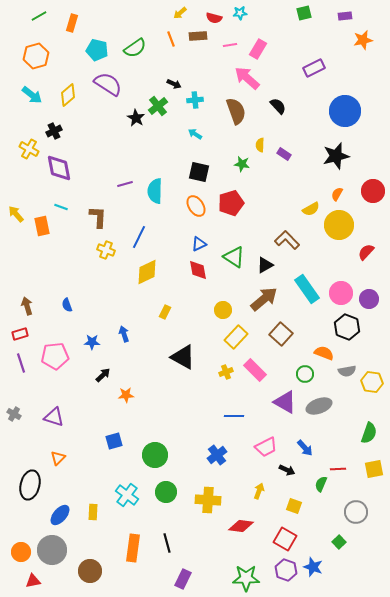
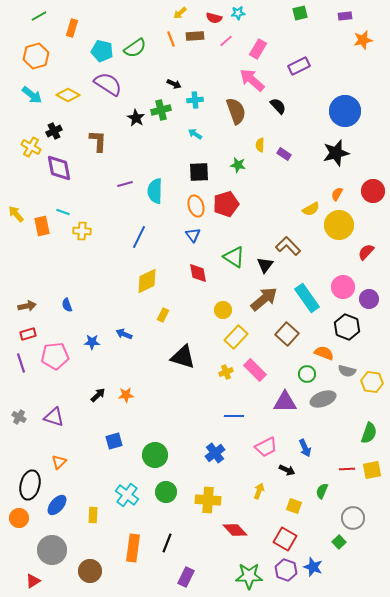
cyan star at (240, 13): moved 2 px left
green square at (304, 13): moved 4 px left
orange rectangle at (72, 23): moved 5 px down
brown rectangle at (198, 36): moved 3 px left
pink line at (230, 45): moved 4 px left, 4 px up; rotated 32 degrees counterclockwise
cyan pentagon at (97, 50): moved 5 px right, 1 px down
purple rectangle at (314, 68): moved 15 px left, 2 px up
pink arrow at (247, 78): moved 5 px right, 2 px down
yellow diamond at (68, 95): rotated 70 degrees clockwise
green cross at (158, 106): moved 3 px right, 4 px down; rotated 24 degrees clockwise
yellow cross at (29, 149): moved 2 px right, 2 px up
black star at (336, 156): moved 3 px up
green star at (242, 164): moved 4 px left, 1 px down
black square at (199, 172): rotated 15 degrees counterclockwise
red pentagon at (231, 203): moved 5 px left, 1 px down
orange ellipse at (196, 206): rotated 15 degrees clockwise
cyan line at (61, 207): moved 2 px right, 5 px down
brown L-shape at (98, 217): moved 76 px up
brown L-shape at (287, 240): moved 1 px right, 6 px down
blue triangle at (199, 244): moved 6 px left, 9 px up; rotated 42 degrees counterclockwise
yellow cross at (106, 250): moved 24 px left, 19 px up; rotated 18 degrees counterclockwise
black triangle at (265, 265): rotated 24 degrees counterclockwise
red diamond at (198, 270): moved 3 px down
yellow diamond at (147, 272): moved 9 px down
cyan rectangle at (307, 289): moved 9 px down
pink circle at (341, 293): moved 2 px right, 6 px up
brown arrow at (27, 306): rotated 96 degrees clockwise
yellow rectangle at (165, 312): moved 2 px left, 3 px down
red rectangle at (20, 334): moved 8 px right
blue arrow at (124, 334): rotated 49 degrees counterclockwise
brown square at (281, 334): moved 6 px right
black triangle at (183, 357): rotated 12 degrees counterclockwise
gray semicircle at (347, 371): rotated 24 degrees clockwise
green circle at (305, 374): moved 2 px right
black arrow at (103, 375): moved 5 px left, 20 px down
purple triangle at (285, 402): rotated 30 degrees counterclockwise
gray ellipse at (319, 406): moved 4 px right, 7 px up
gray cross at (14, 414): moved 5 px right, 3 px down
blue arrow at (305, 448): rotated 18 degrees clockwise
blue cross at (217, 455): moved 2 px left, 2 px up
orange triangle at (58, 458): moved 1 px right, 4 px down
red line at (338, 469): moved 9 px right
yellow square at (374, 469): moved 2 px left, 1 px down
green semicircle at (321, 484): moved 1 px right, 7 px down
yellow rectangle at (93, 512): moved 3 px down
gray circle at (356, 512): moved 3 px left, 6 px down
blue ellipse at (60, 515): moved 3 px left, 10 px up
red diamond at (241, 526): moved 6 px left, 4 px down; rotated 40 degrees clockwise
black line at (167, 543): rotated 36 degrees clockwise
orange circle at (21, 552): moved 2 px left, 34 px up
green star at (246, 578): moved 3 px right, 2 px up
purple rectangle at (183, 579): moved 3 px right, 2 px up
red triangle at (33, 581): rotated 21 degrees counterclockwise
